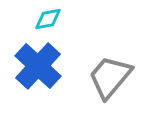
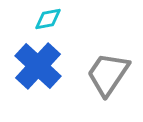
gray trapezoid: moved 2 px left, 3 px up; rotated 6 degrees counterclockwise
